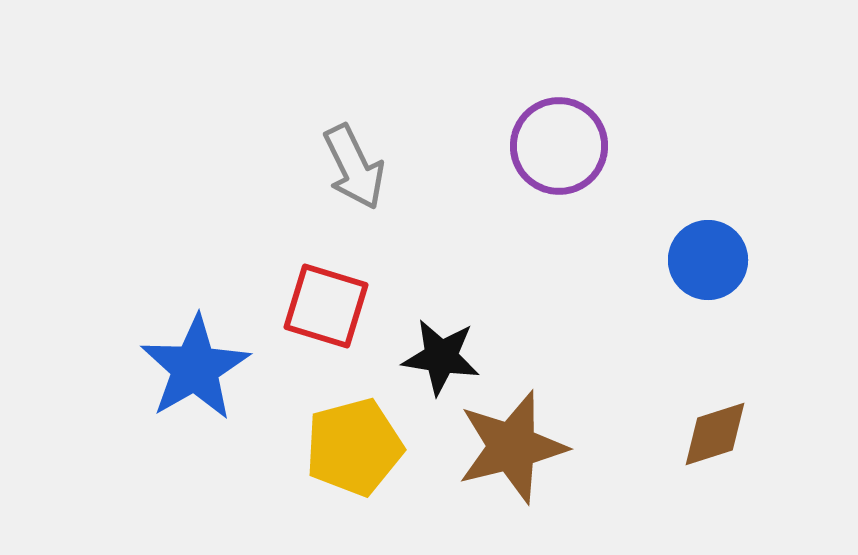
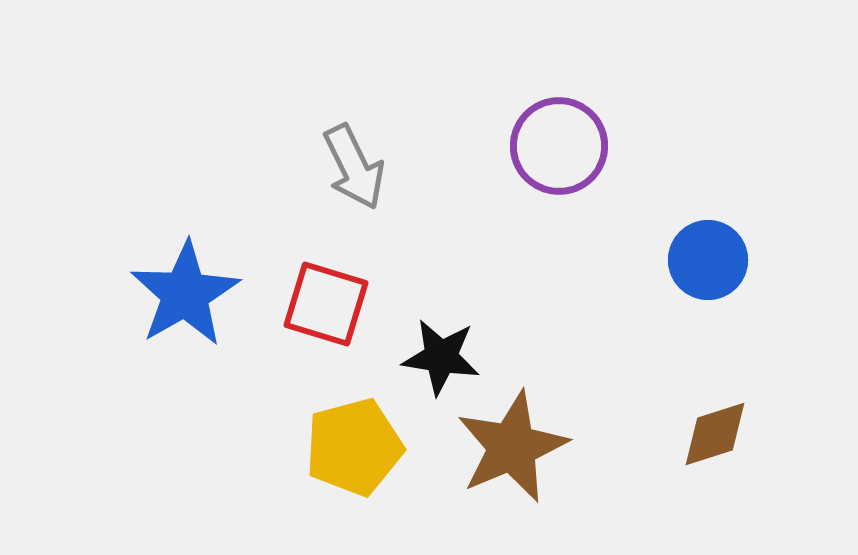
red square: moved 2 px up
blue star: moved 10 px left, 74 px up
brown star: rotated 9 degrees counterclockwise
